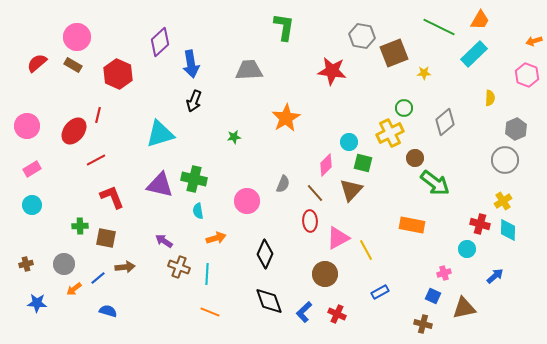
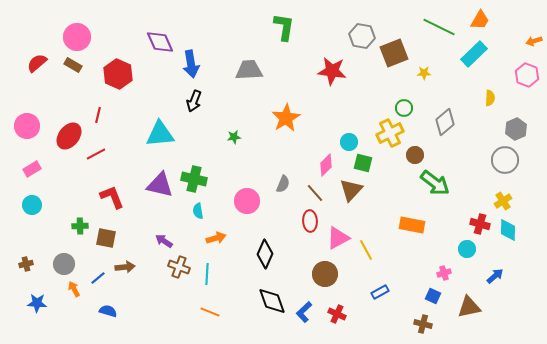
purple diamond at (160, 42): rotated 72 degrees counterclockwise
red ellipse at (74, 131): moved 5 px left, 5 px down
cyan triangle at (160, 134): rotated 12 degrees clockwise
brown circle at (415, 158): moved 3 px up
red line at (96, 160): moved 6 px up
orange arrow at (74, 289): rotated 98 degrees clockwise
black diamond at (269, 301): moved 3 px right
brown triangle at (464, 308): moved 5 px right, 1 px up
